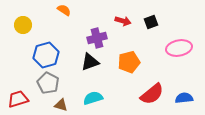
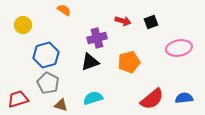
red semicircle: moved 5 px down
